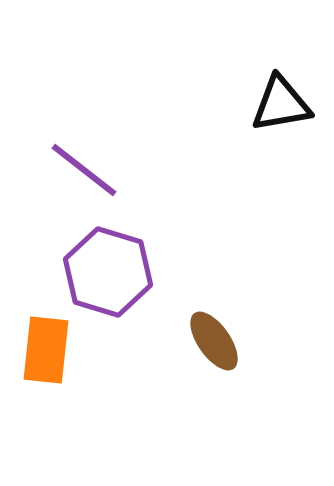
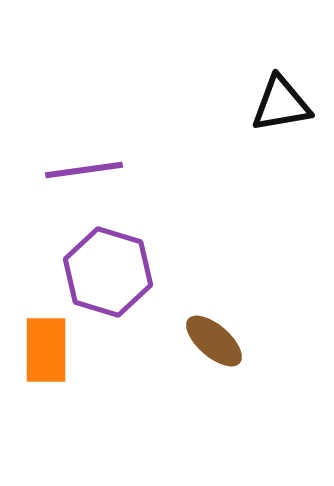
purple line: rotated 46 degrees counterclockwise
brown ellipse: rotated 14 degrees counterclockwise
orange rectangle: rotated 6 degrees counterclockwise
